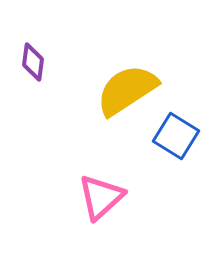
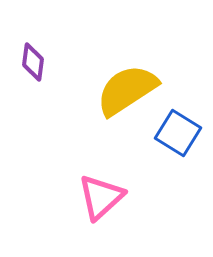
blue square: moved 2 px right, 3 px up
